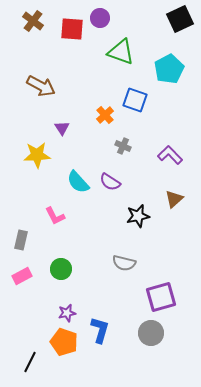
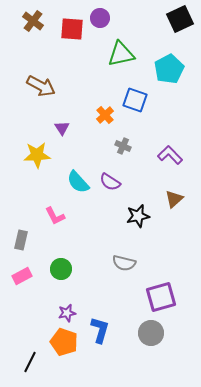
green triangle: moved 2 px down; rotated 32 degrees counterclockwise
